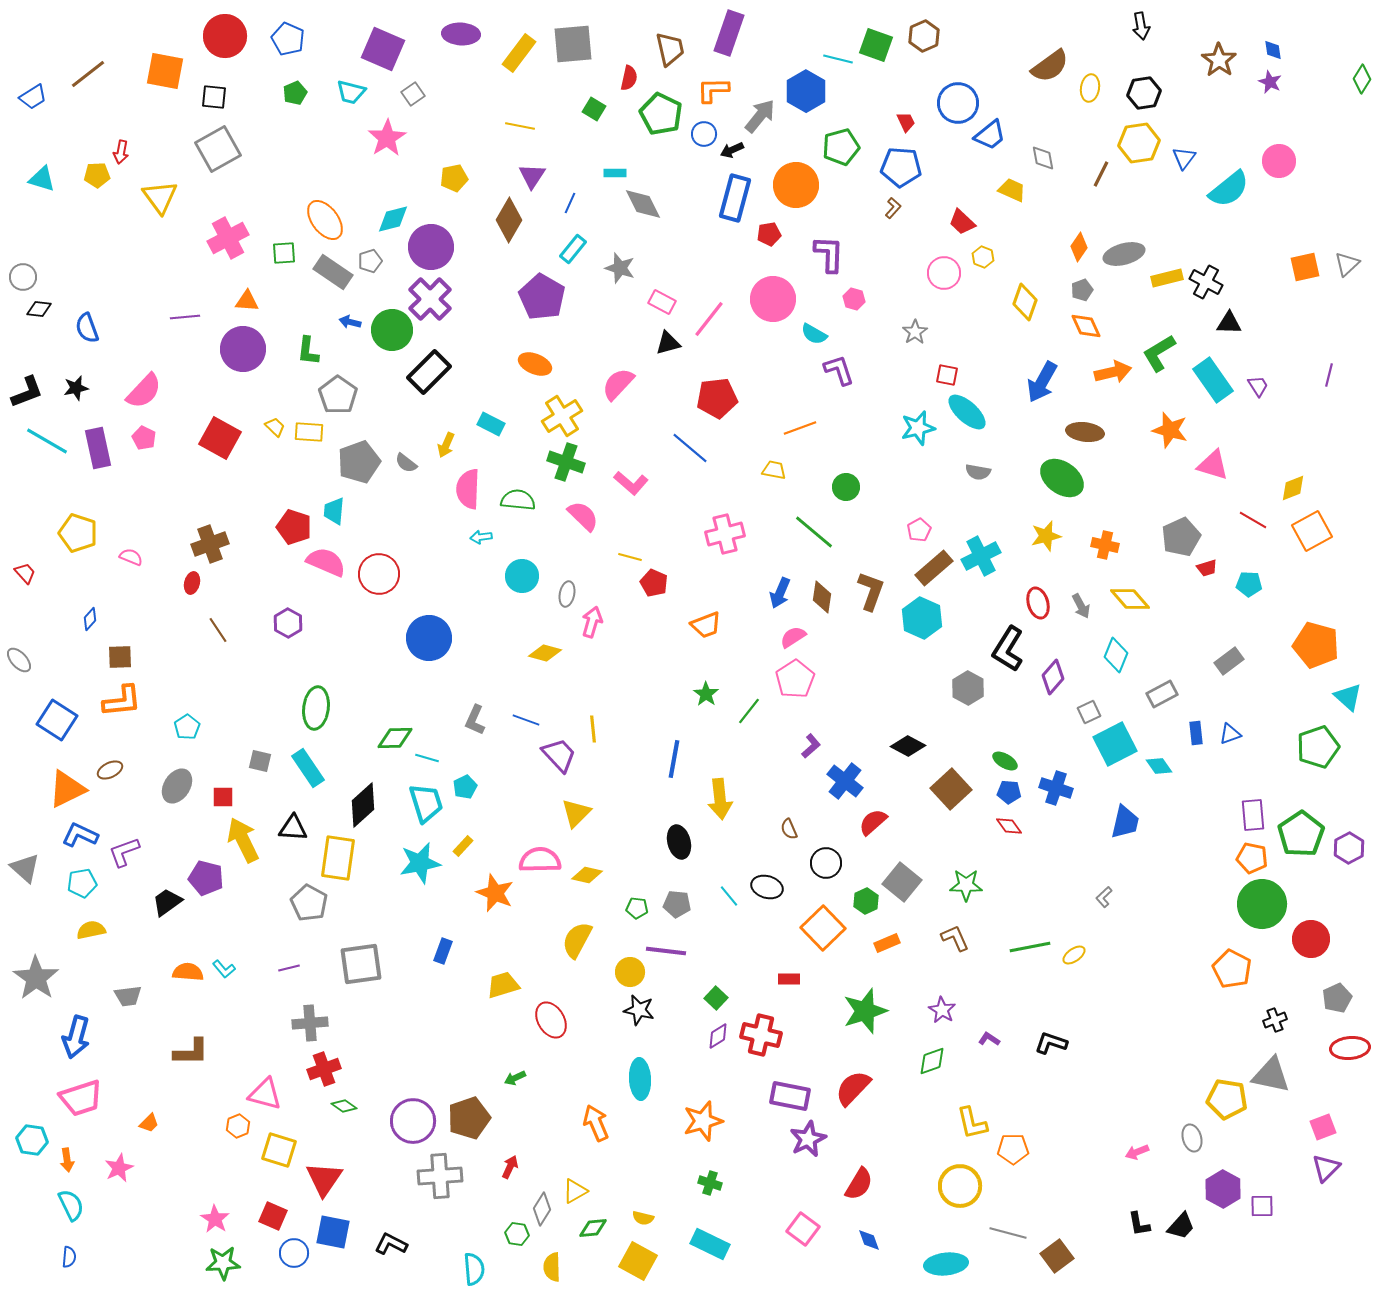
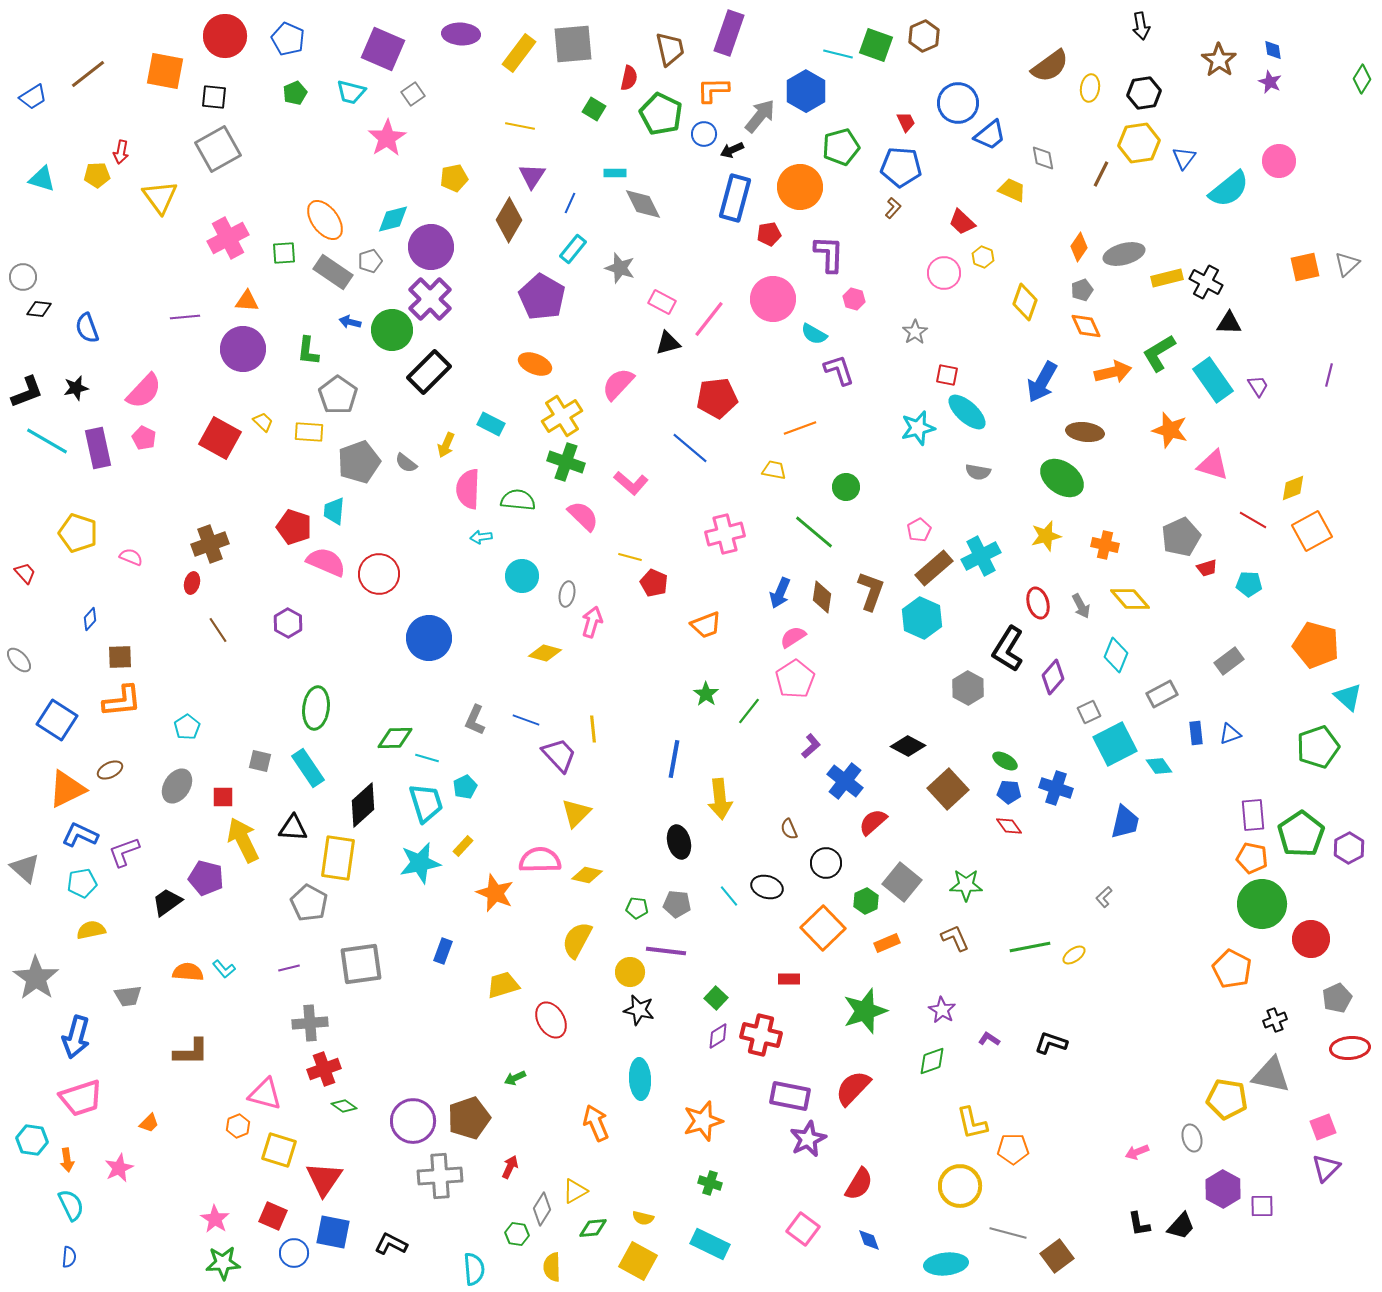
cyan line at (838, 59): moved 5 px up
orange circle at (796, 185): moved 4 px right, 2 px down
yellow trapezoid at (275, 427): moved 12 px left, 5 px up
brown square at (951, 789): moved 3 px left
